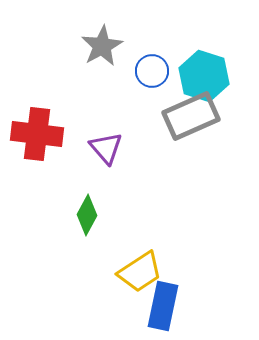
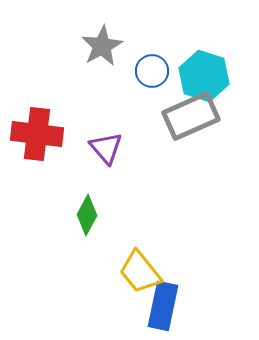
yellow trapezoid: rotated 84 degrees clockwise
